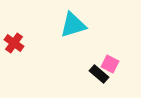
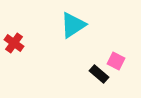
cyan triangle: rotated 16 degrees counterclockwise
pink square: moved 6 px right, 3 px up
